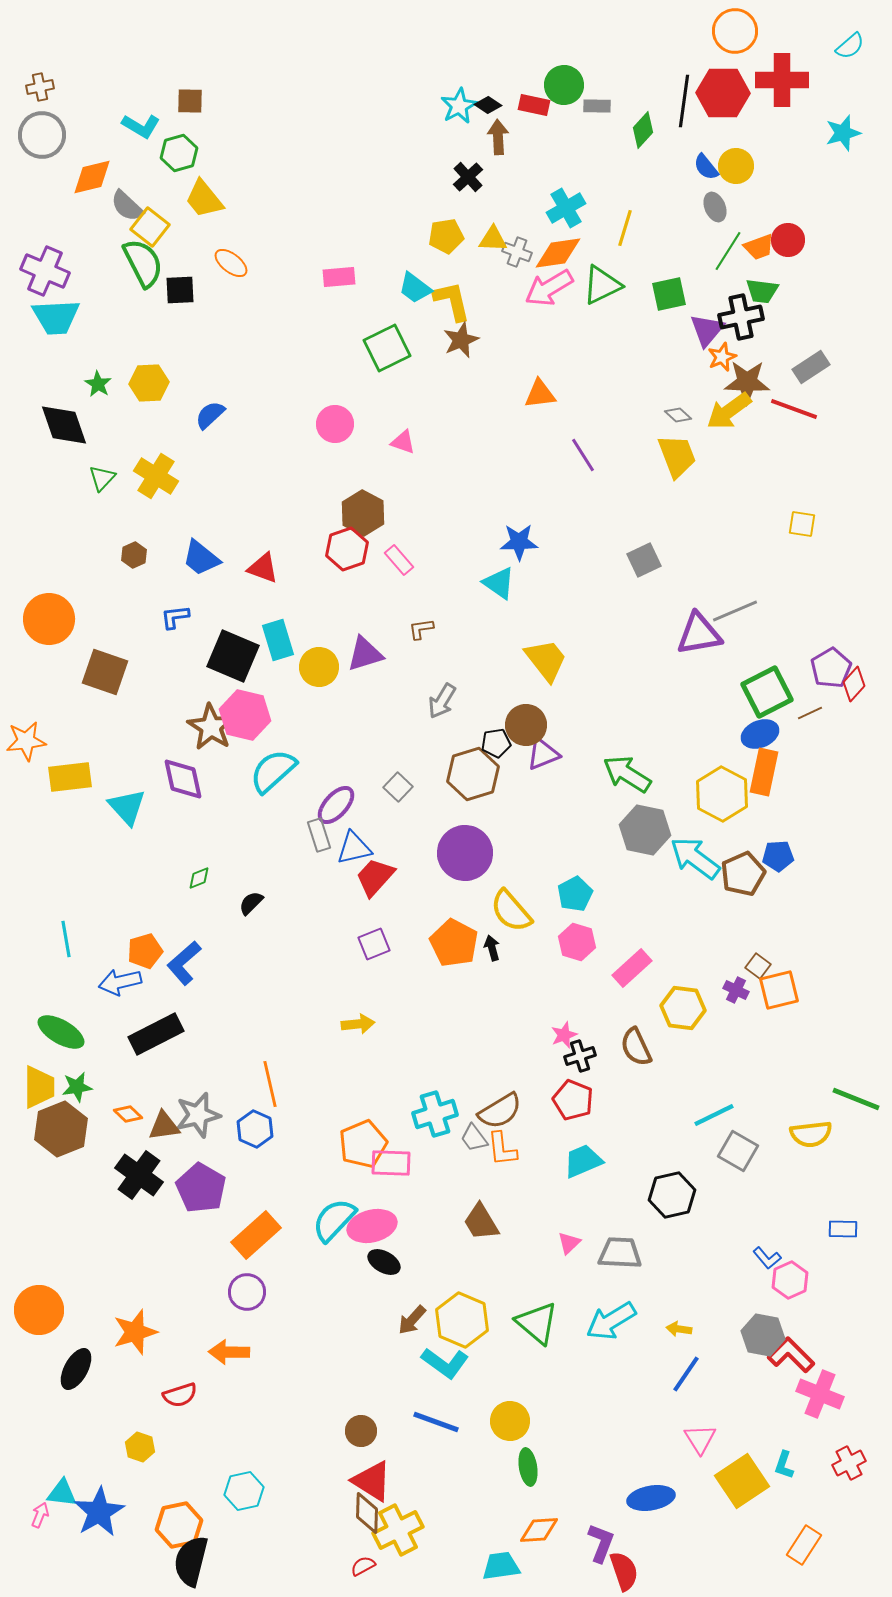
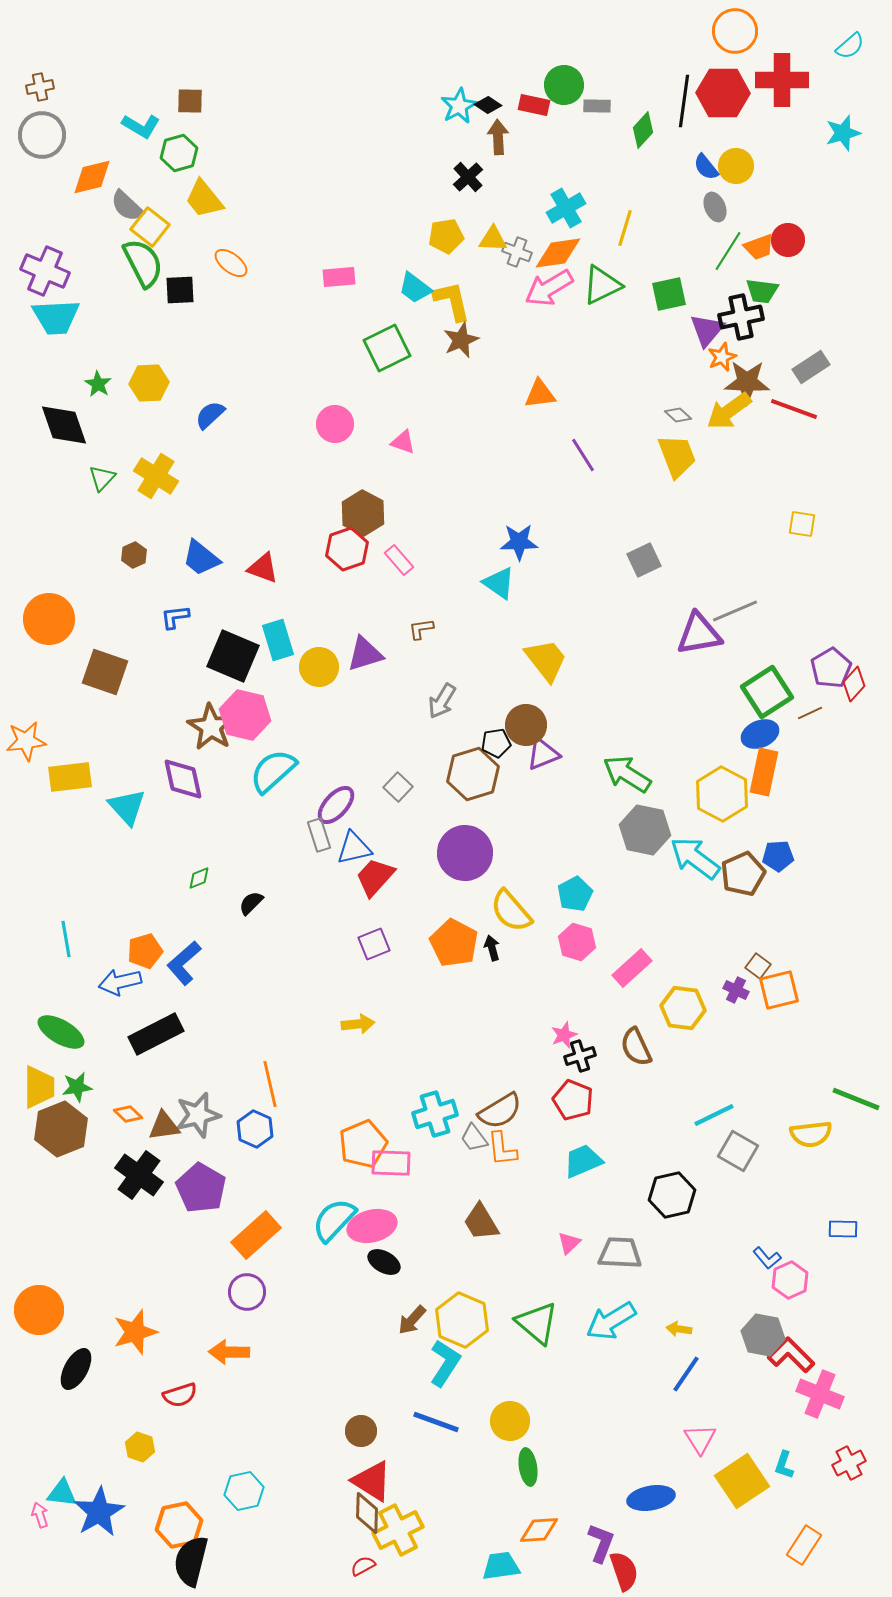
green square at (767, 692): rotated 6 degrees counterclockwise
cyan L-shape at (445, 1363): rotated 93 degrees counterclockwise
pink arrow at (40, 1515): rotated 40 degrees counterclockwise
